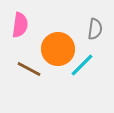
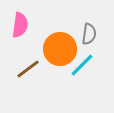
gray semicircle: moved 6 px left, 5 px down
orange circle: moved 2 px right
brown line: moved 1 px left; rotated 65 degrees counterclockwise
